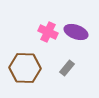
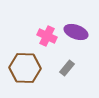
pink cross: moved 1 px left, 4 px down
